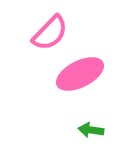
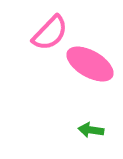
pink ellipse: moved 10 px right, 10 px up; rotated 57 degrees clockwise
